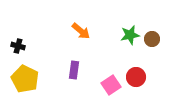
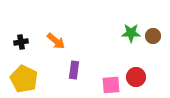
orange arrow: moved 25 px left, 10 px down
green star: moved 1 px right, 2 px up; rotated 12 degrees clockwise
brown circle: moved 1 px right, 3 px up
black cross: moved 3 px right, 4 px up; rotated 24 degrees counterclockwise
yellow pentagon: moved 1 px left
pink square: rotated 30 degrees clockwise
